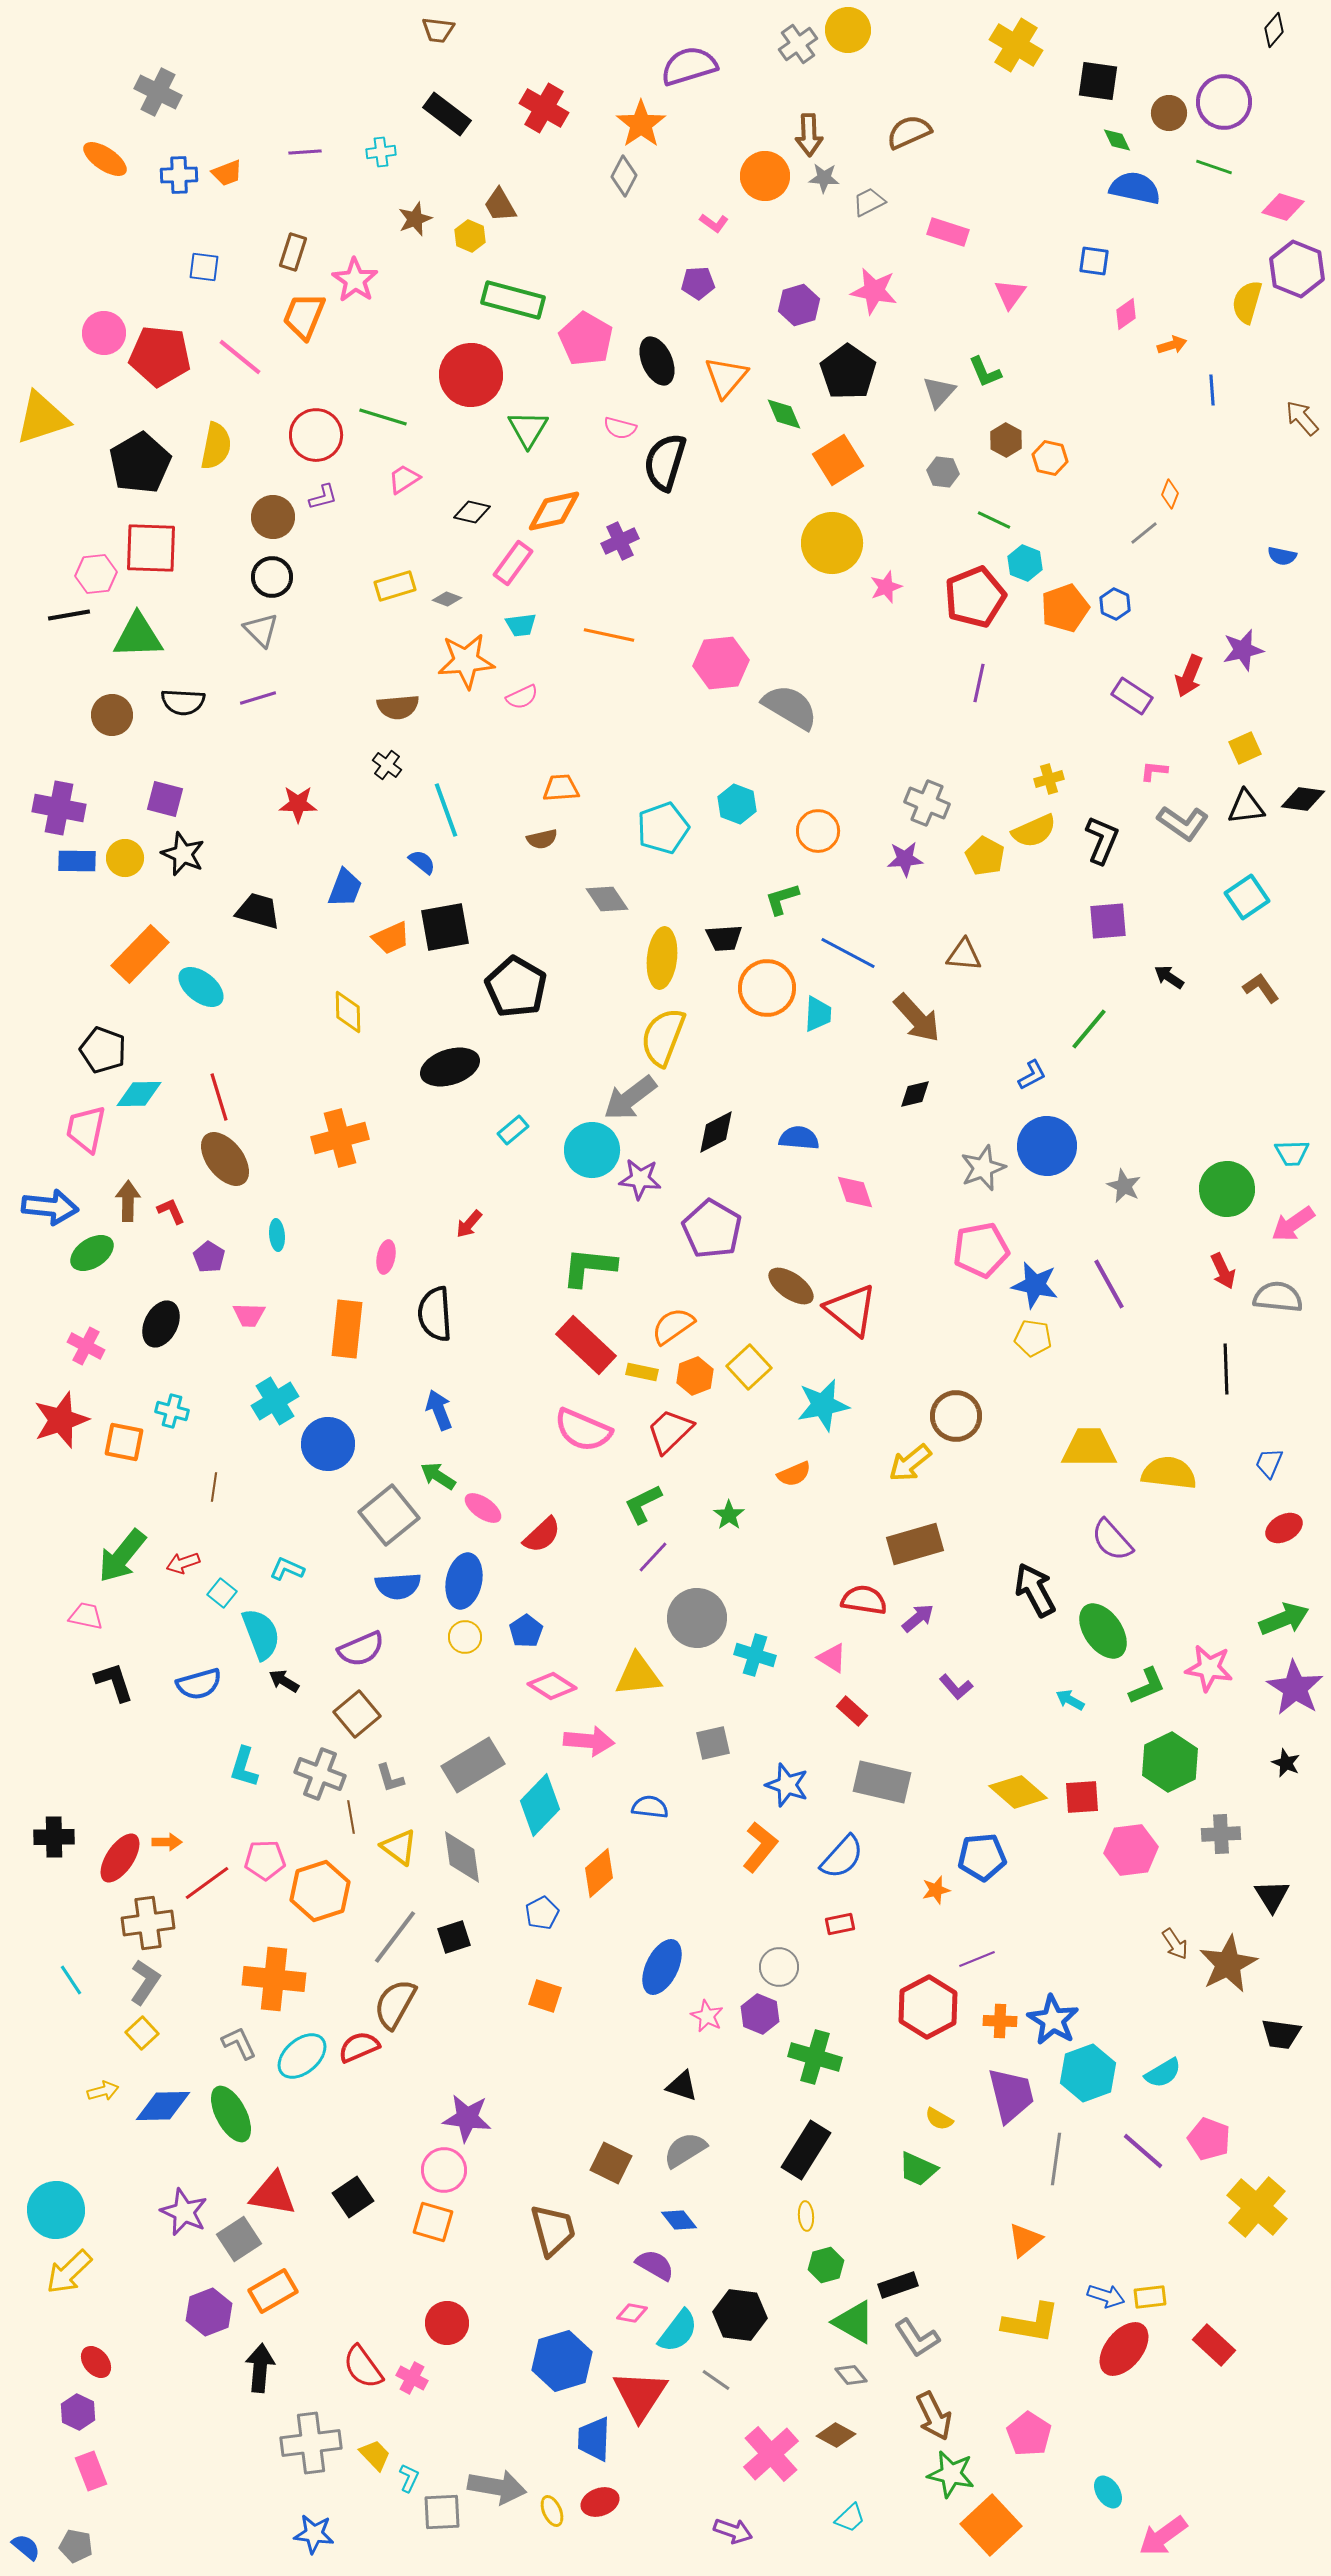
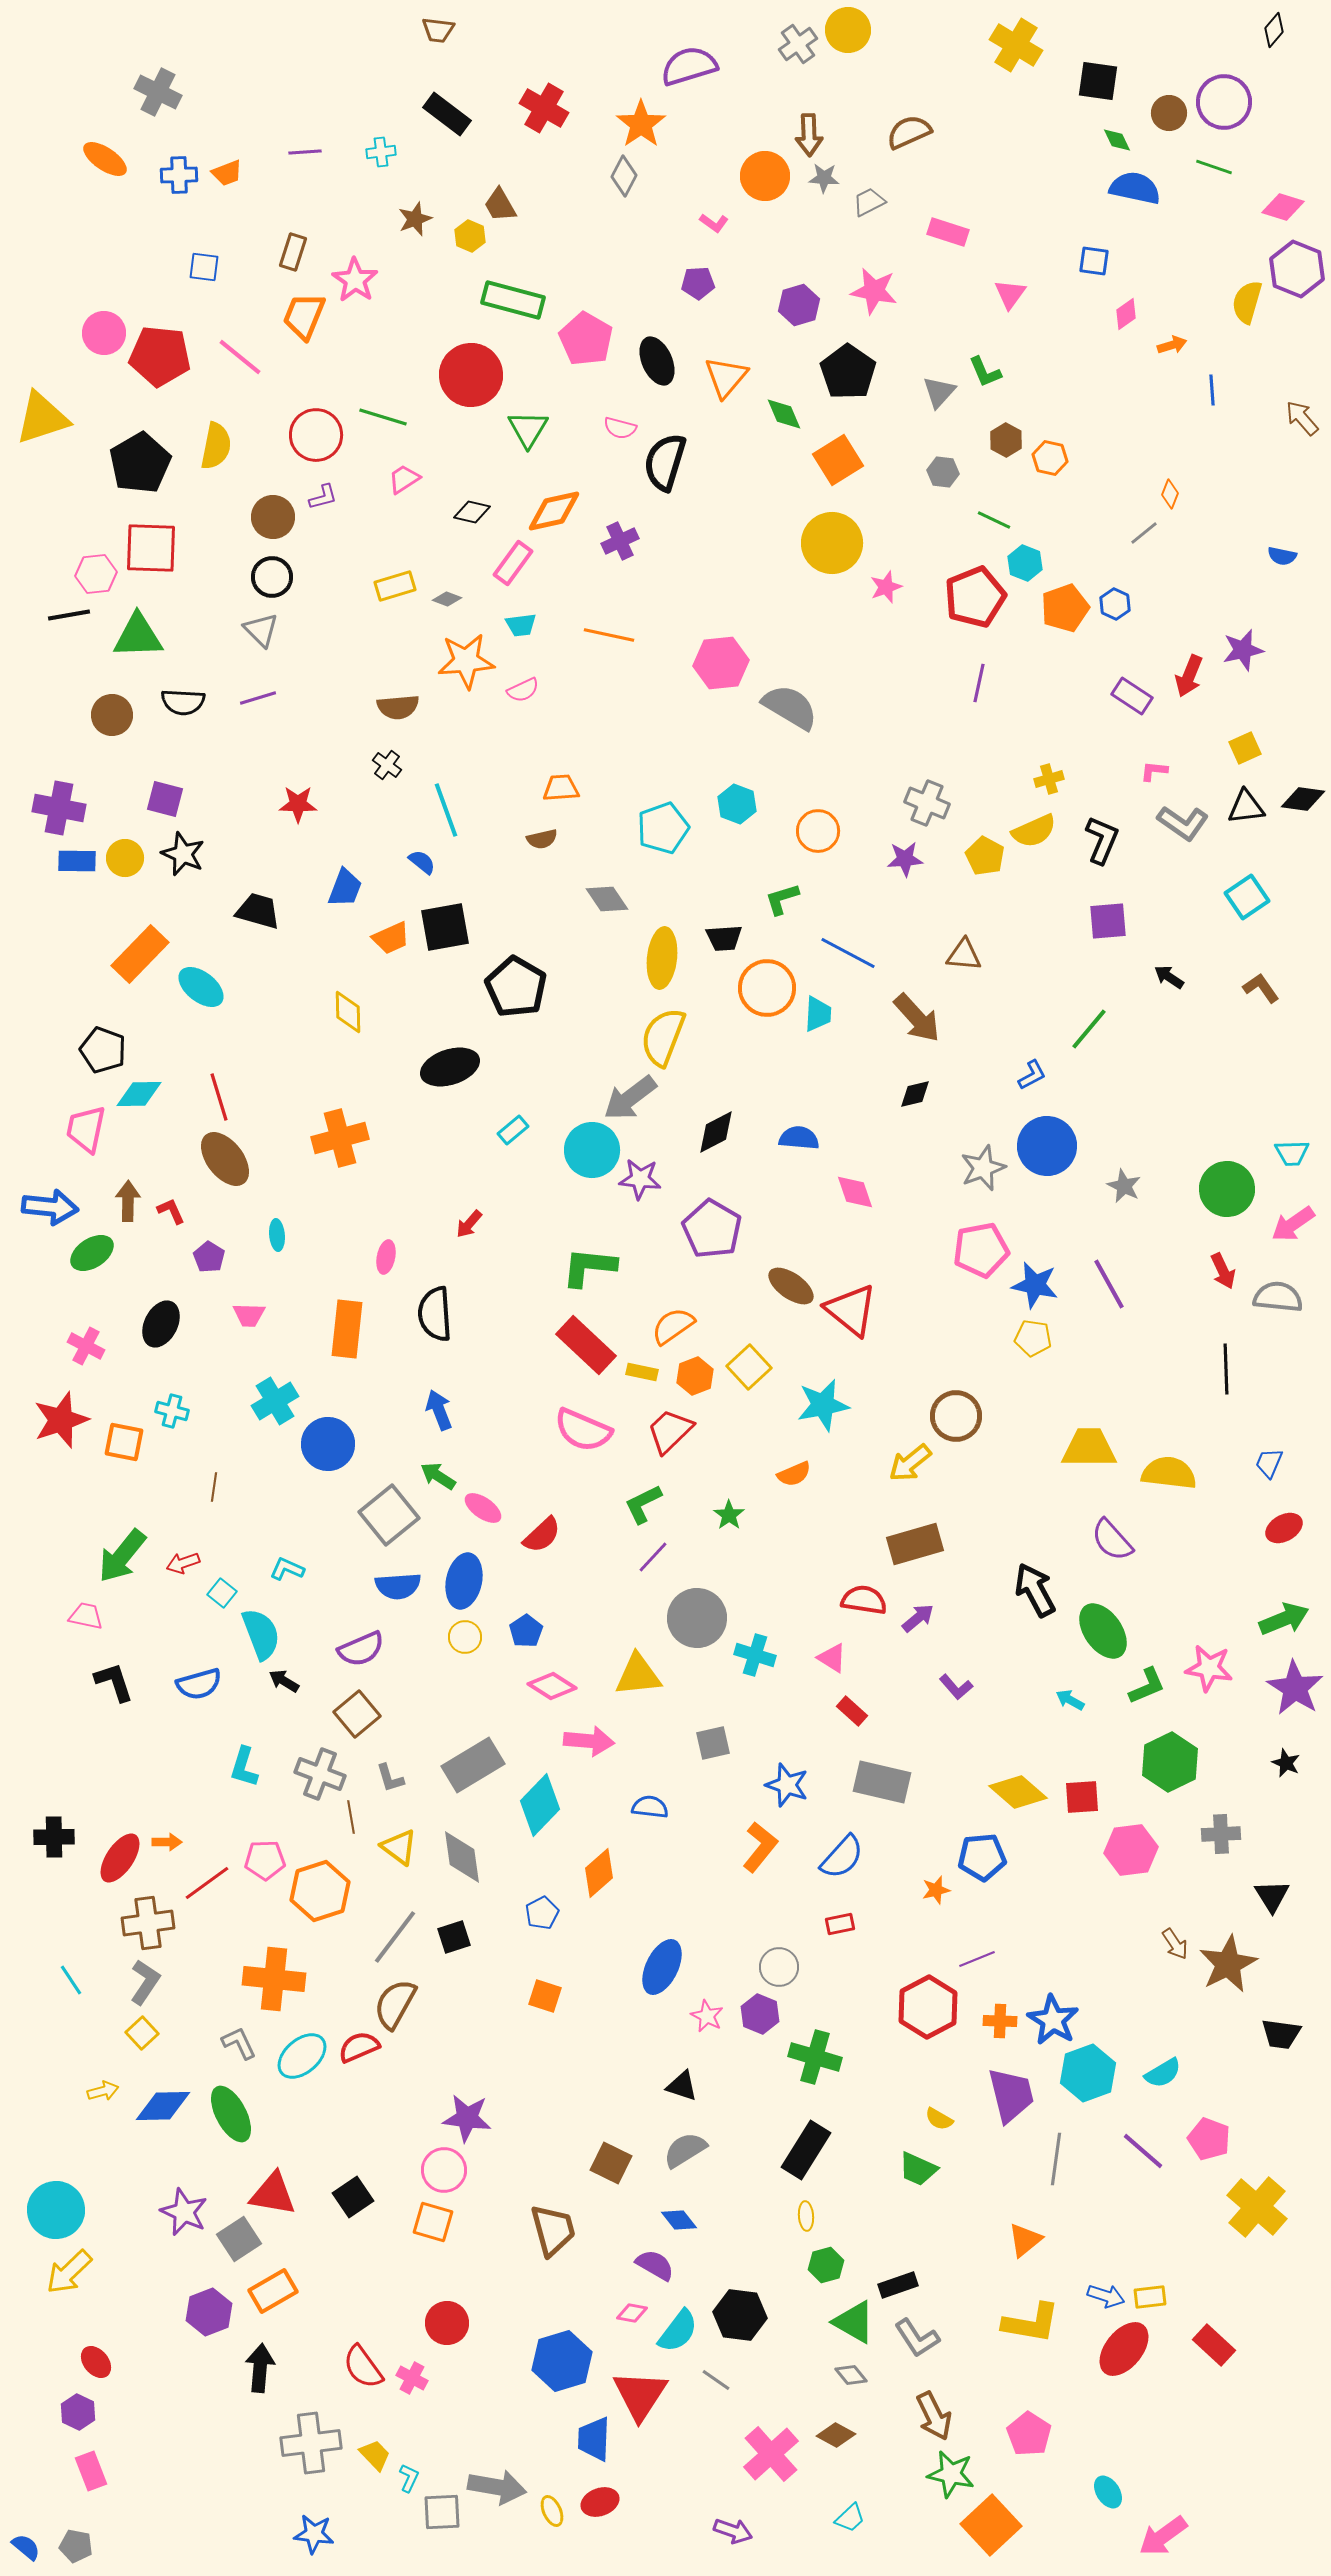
pink semicircle at (522, 697): moved 1 px right, 7 px up
